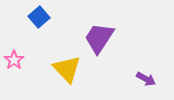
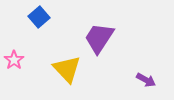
purple arrow: moved 1 px down
